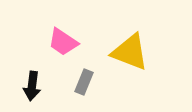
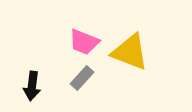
pink trapezoid: moved 21 px right; rotated 12 degrees counterclockwise
gray rectangle: moved 2 px left, 4 px up; rotated 20 degrees clockwise
